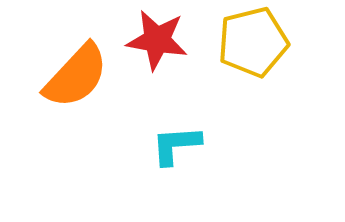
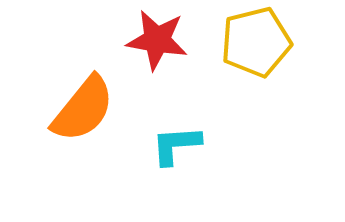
yellow pentagon: moved 3 px right
orange semicircle: moved 7 px right, 33 px down; rotated 4 degrees counterclockwise
